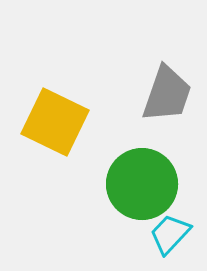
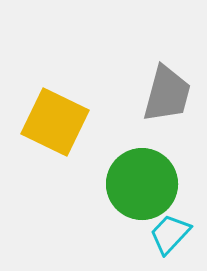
gray trapezoid: rotated 4 degrees counterclockwise
